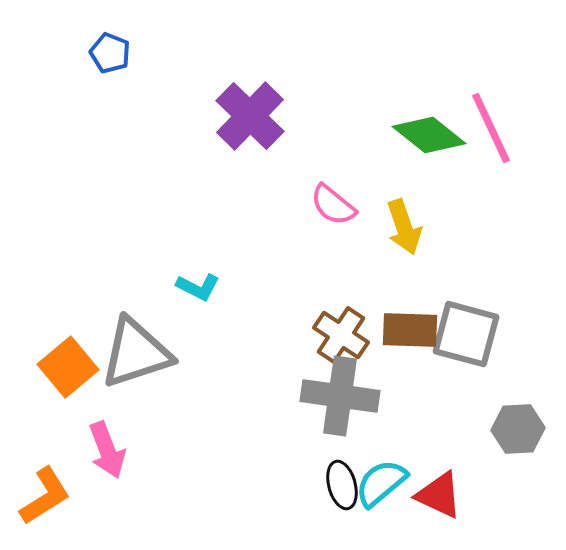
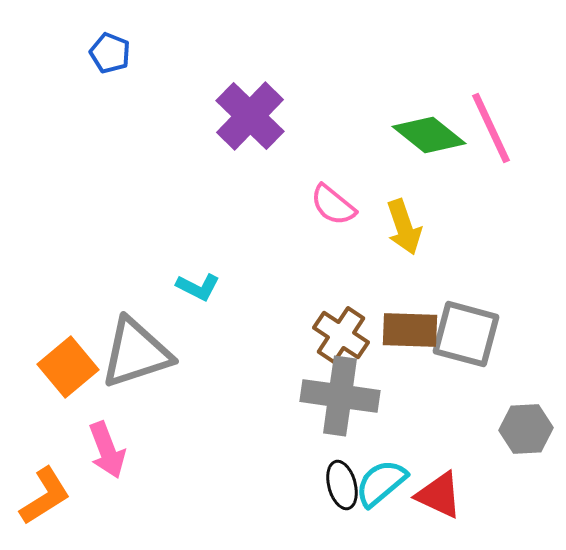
gray hexagon: moved 8 px right
